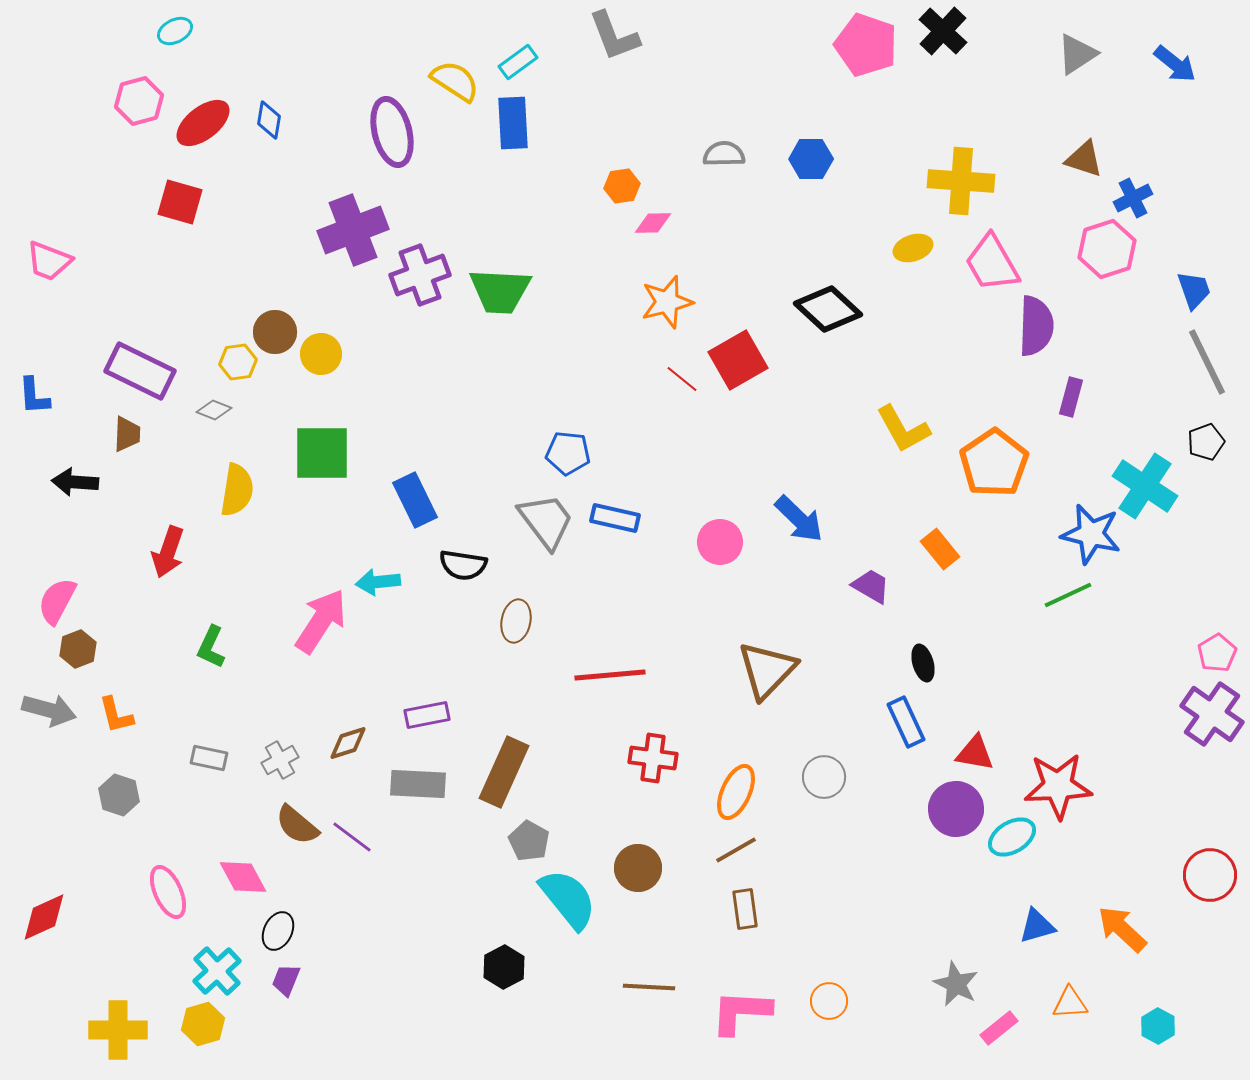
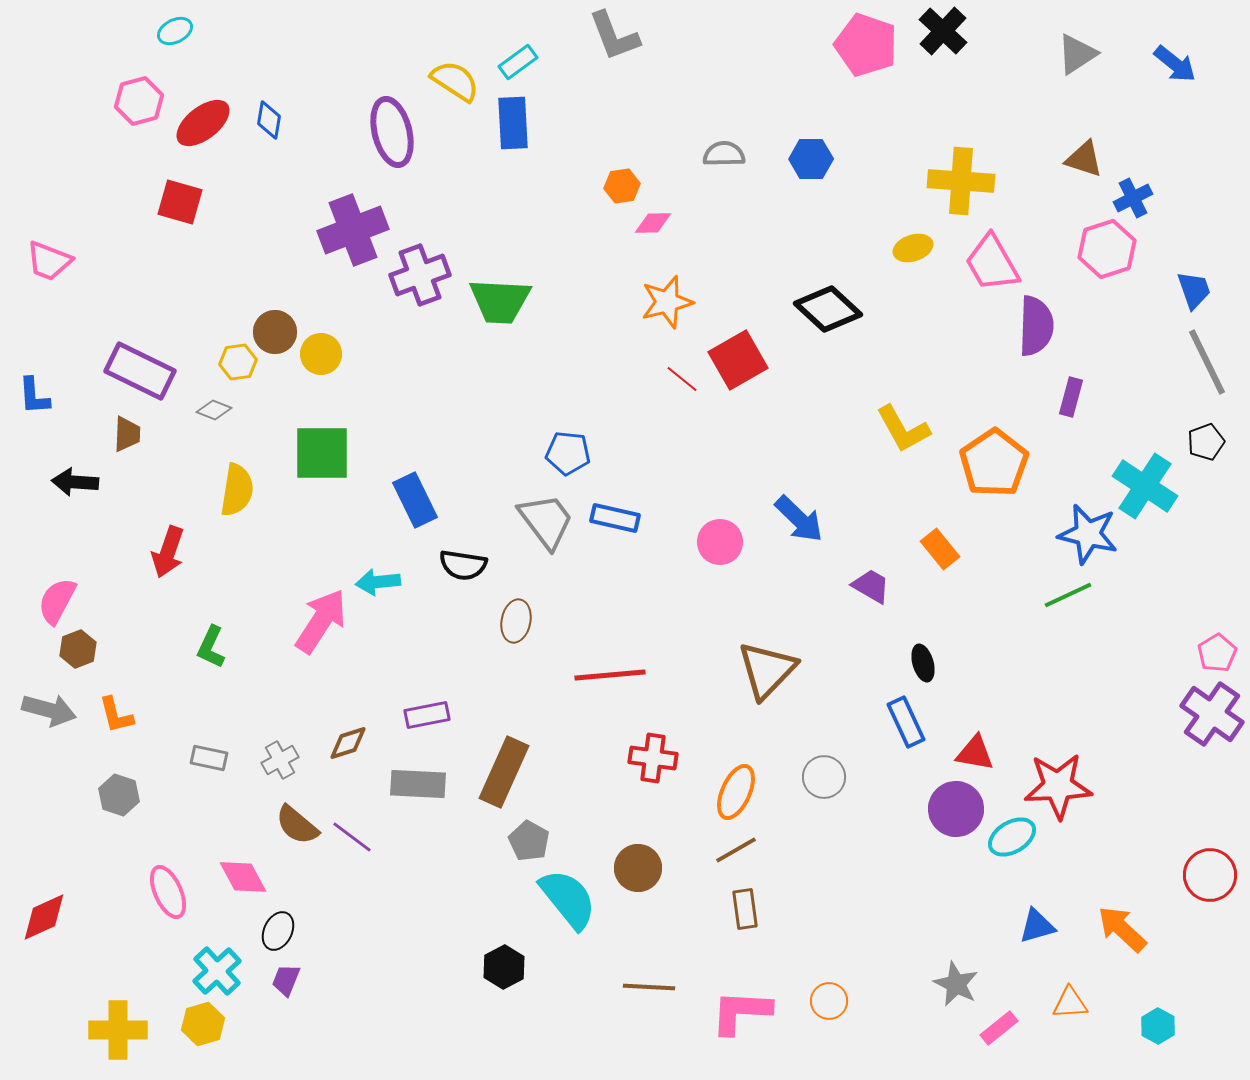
green trapezoid at (500, 291): moved 10 px down
blue star at (1091, 534): moved 3 px left
